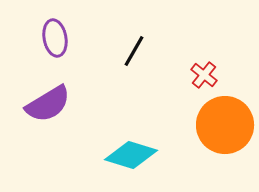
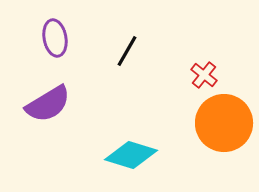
black line: moved 7 px left
orange circle: moved 1 px left, 2 px up
